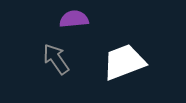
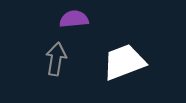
gray arrow: rotated 44 degrees clockwise
